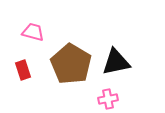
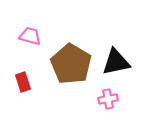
pink trapezoid: moved 3 px left, 4 px down
red rectangle: moved 12 px down
